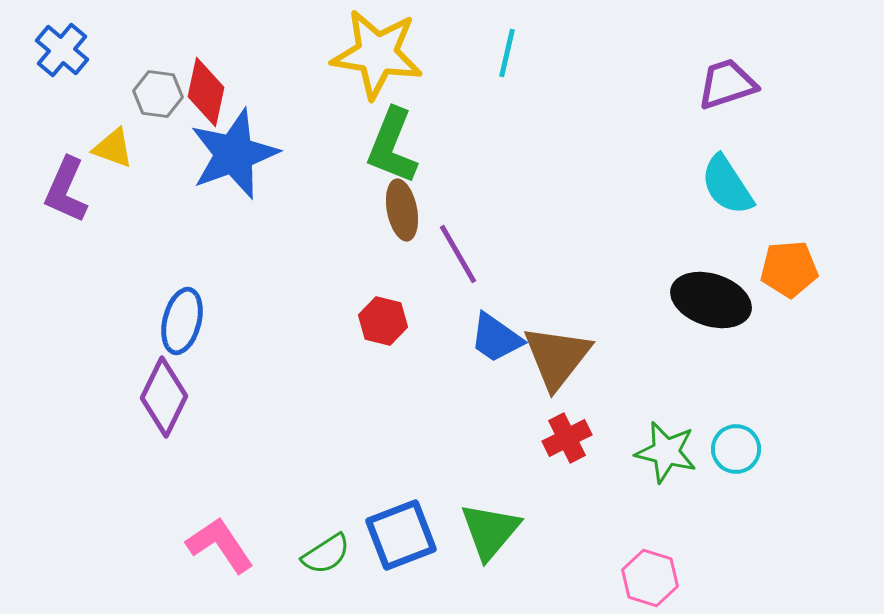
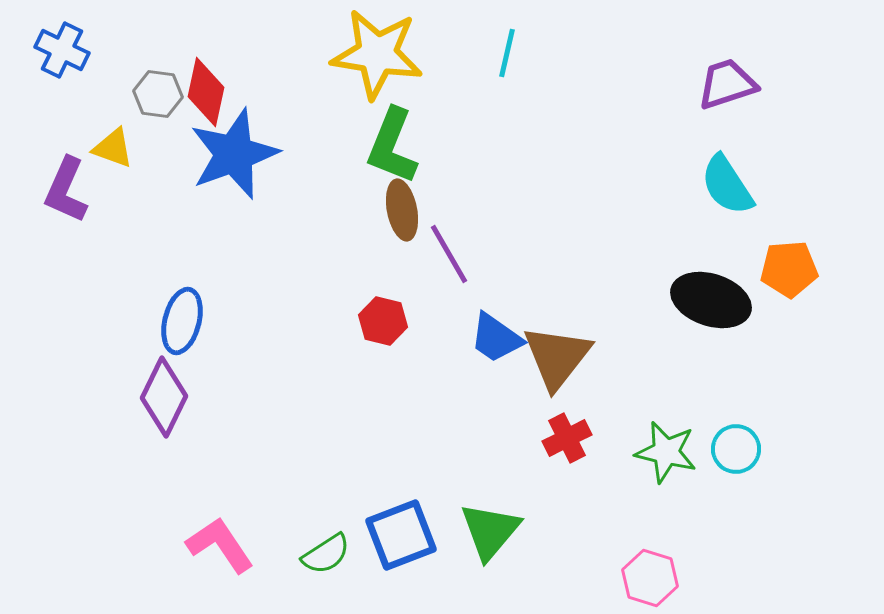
blue cross: rotated 14 degrees counterclockwise
purple line: moved 9 px left
